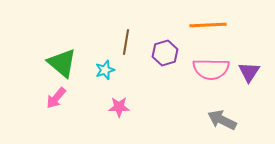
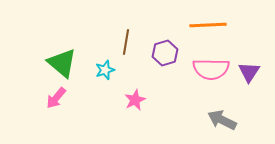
pink star: moved 16 px right, 7 px up; rotated 25 degrees counterclockwise
